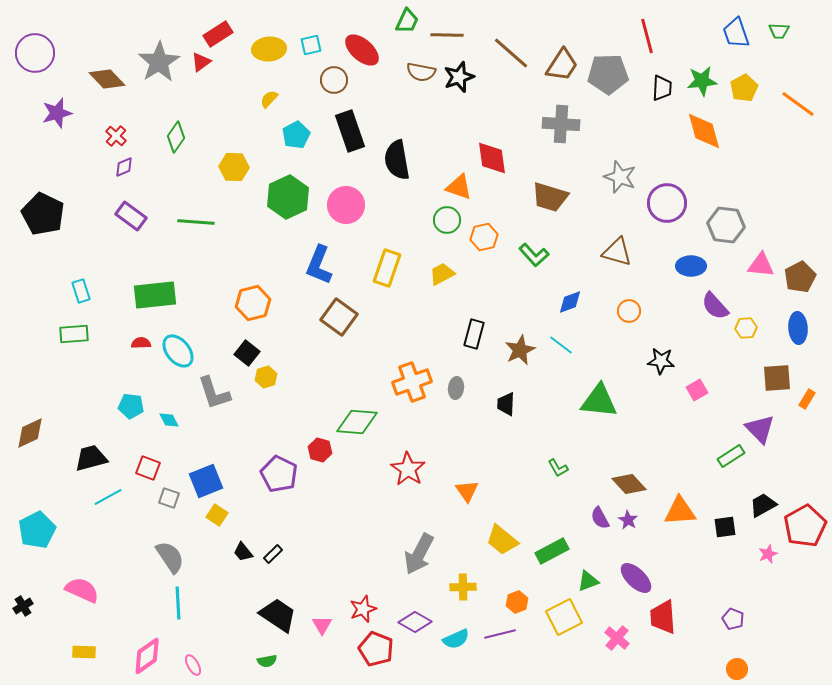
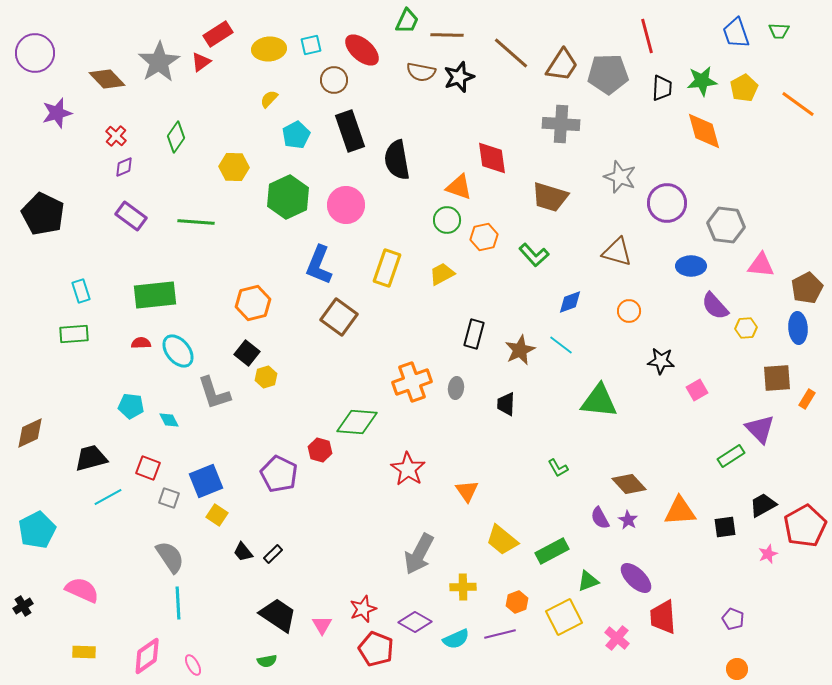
brown pentagon at (800, 277): moved 7 px right, 11 px down
